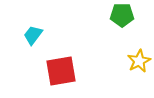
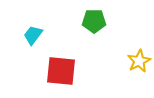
green pentagon: moved 28 px left, 6 px down
red square: rotated 16 degrees clockwise
